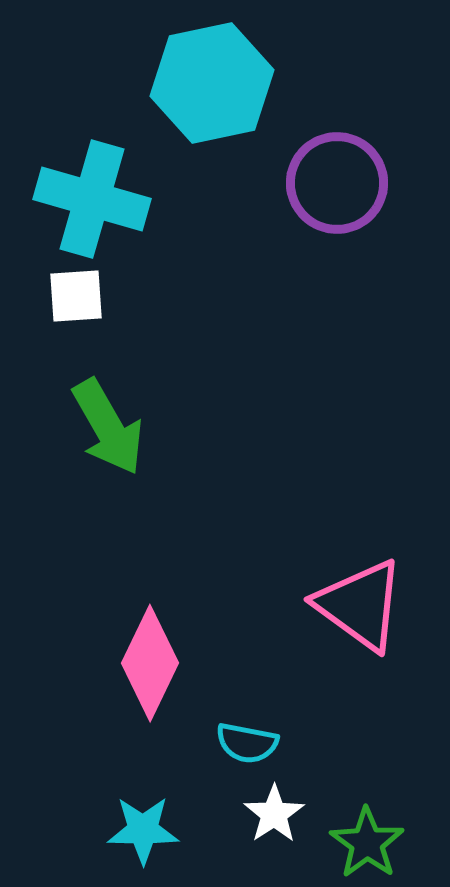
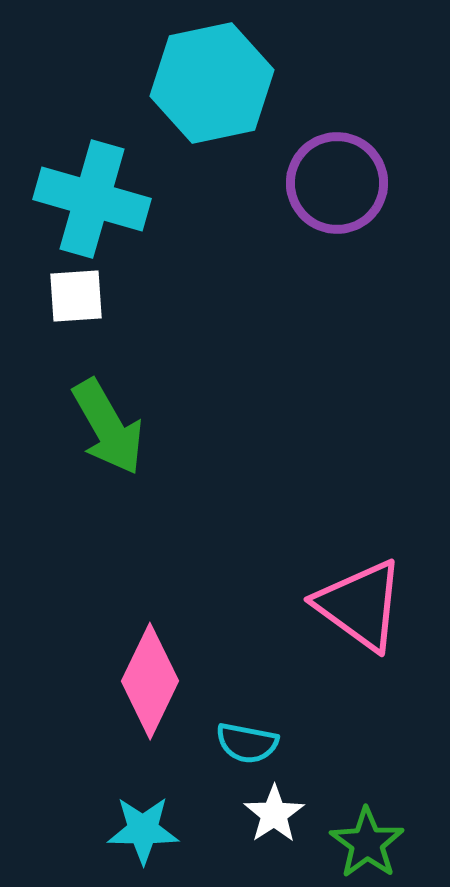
pink diamond: moved 18 px down
